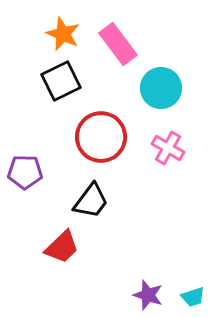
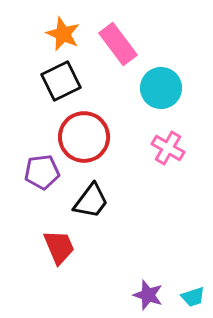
red circle: moved 17 px left
purple pentagon: moved 17 px right; rotated 8 degrees counterclockwise
red trapezoid: moved 3 px left; rotated 69 degrees counterclockwise
